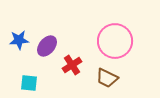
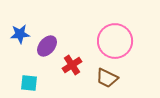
blue star: moved 1 px right, 6 px up
